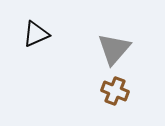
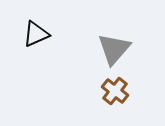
brown cross: rotated 16 degrees clockwise
